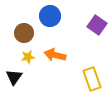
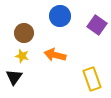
blue circle: moved 10 px right
yellow star: moved 6 px left, 1 px up; rotated 24 degrees clockwise
